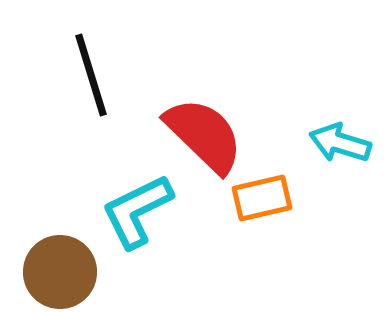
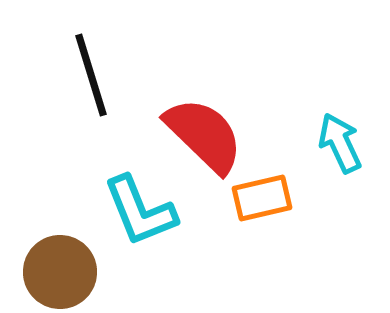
cyan arrow: rotated 48 degrees clockwise
cyan L-shape: moved 3 px right; rotated 86 degrees counterclockwise
